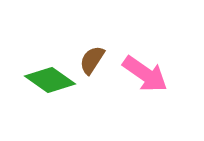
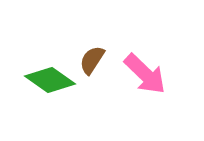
pink arrow: rotated 9 degrees clockwise
